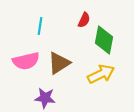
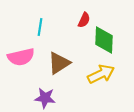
cyan line: moved 1 px down
green diamond: rotated 8 degrees counterclockwise
pink semicircle: moved 5 px left, 4 px up
